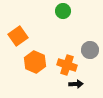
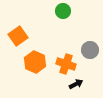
orange cross: moved 1 px left, 1 px up
black arrow: rotated 24 degrees counterclockwise
